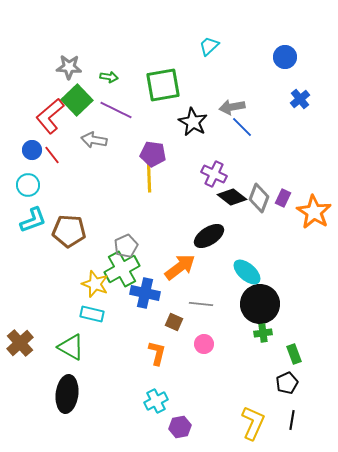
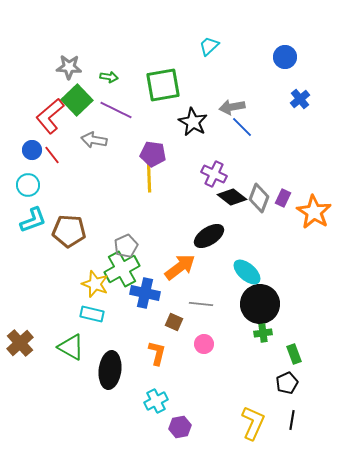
black ellipse at (67, 394): moved 43 px right, 24 px up
